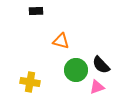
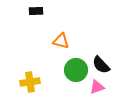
yellow cross: rotated 18 degrees counterclockwise
